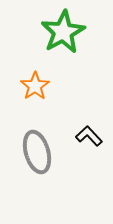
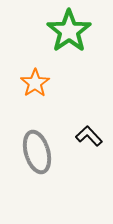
green star: moved 6 px right, 1 px up; rotated 6 degrees counterclockwise
orange star: moved 3 px up
